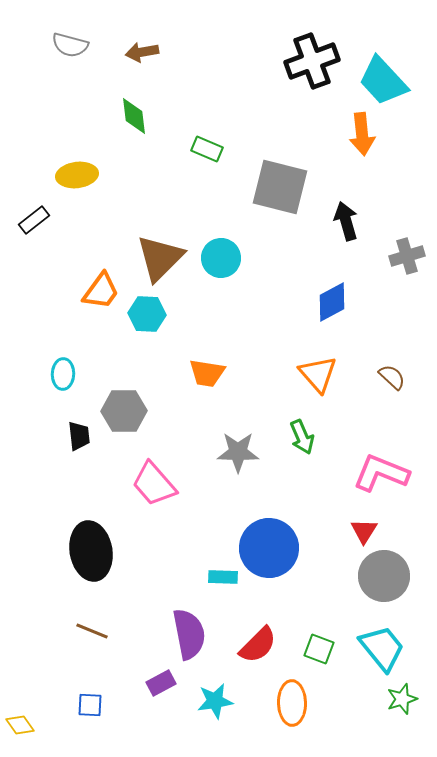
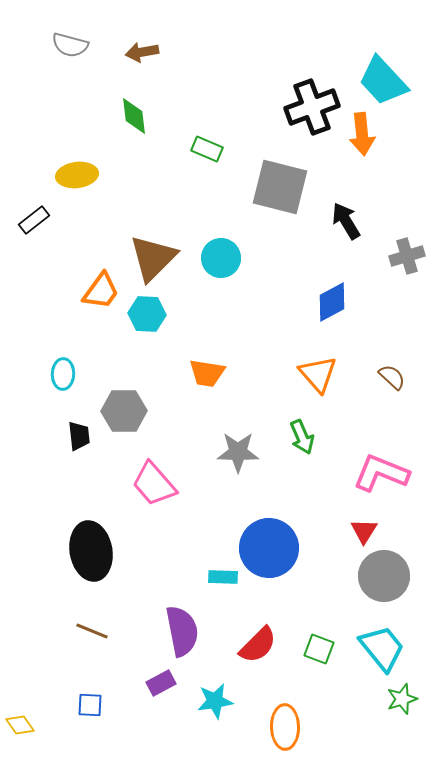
black cross at (312, 61): moved 46 px down
black arrow at (346, 221): rotated 15 degrees counterclockwise
brown triangle at (160, 258): moved 7 px left
purple semicircle at (189, 634): moved 7 px left, 3 px up
orange ellipse at (292, 703): moved 7 px left, 24 px down
